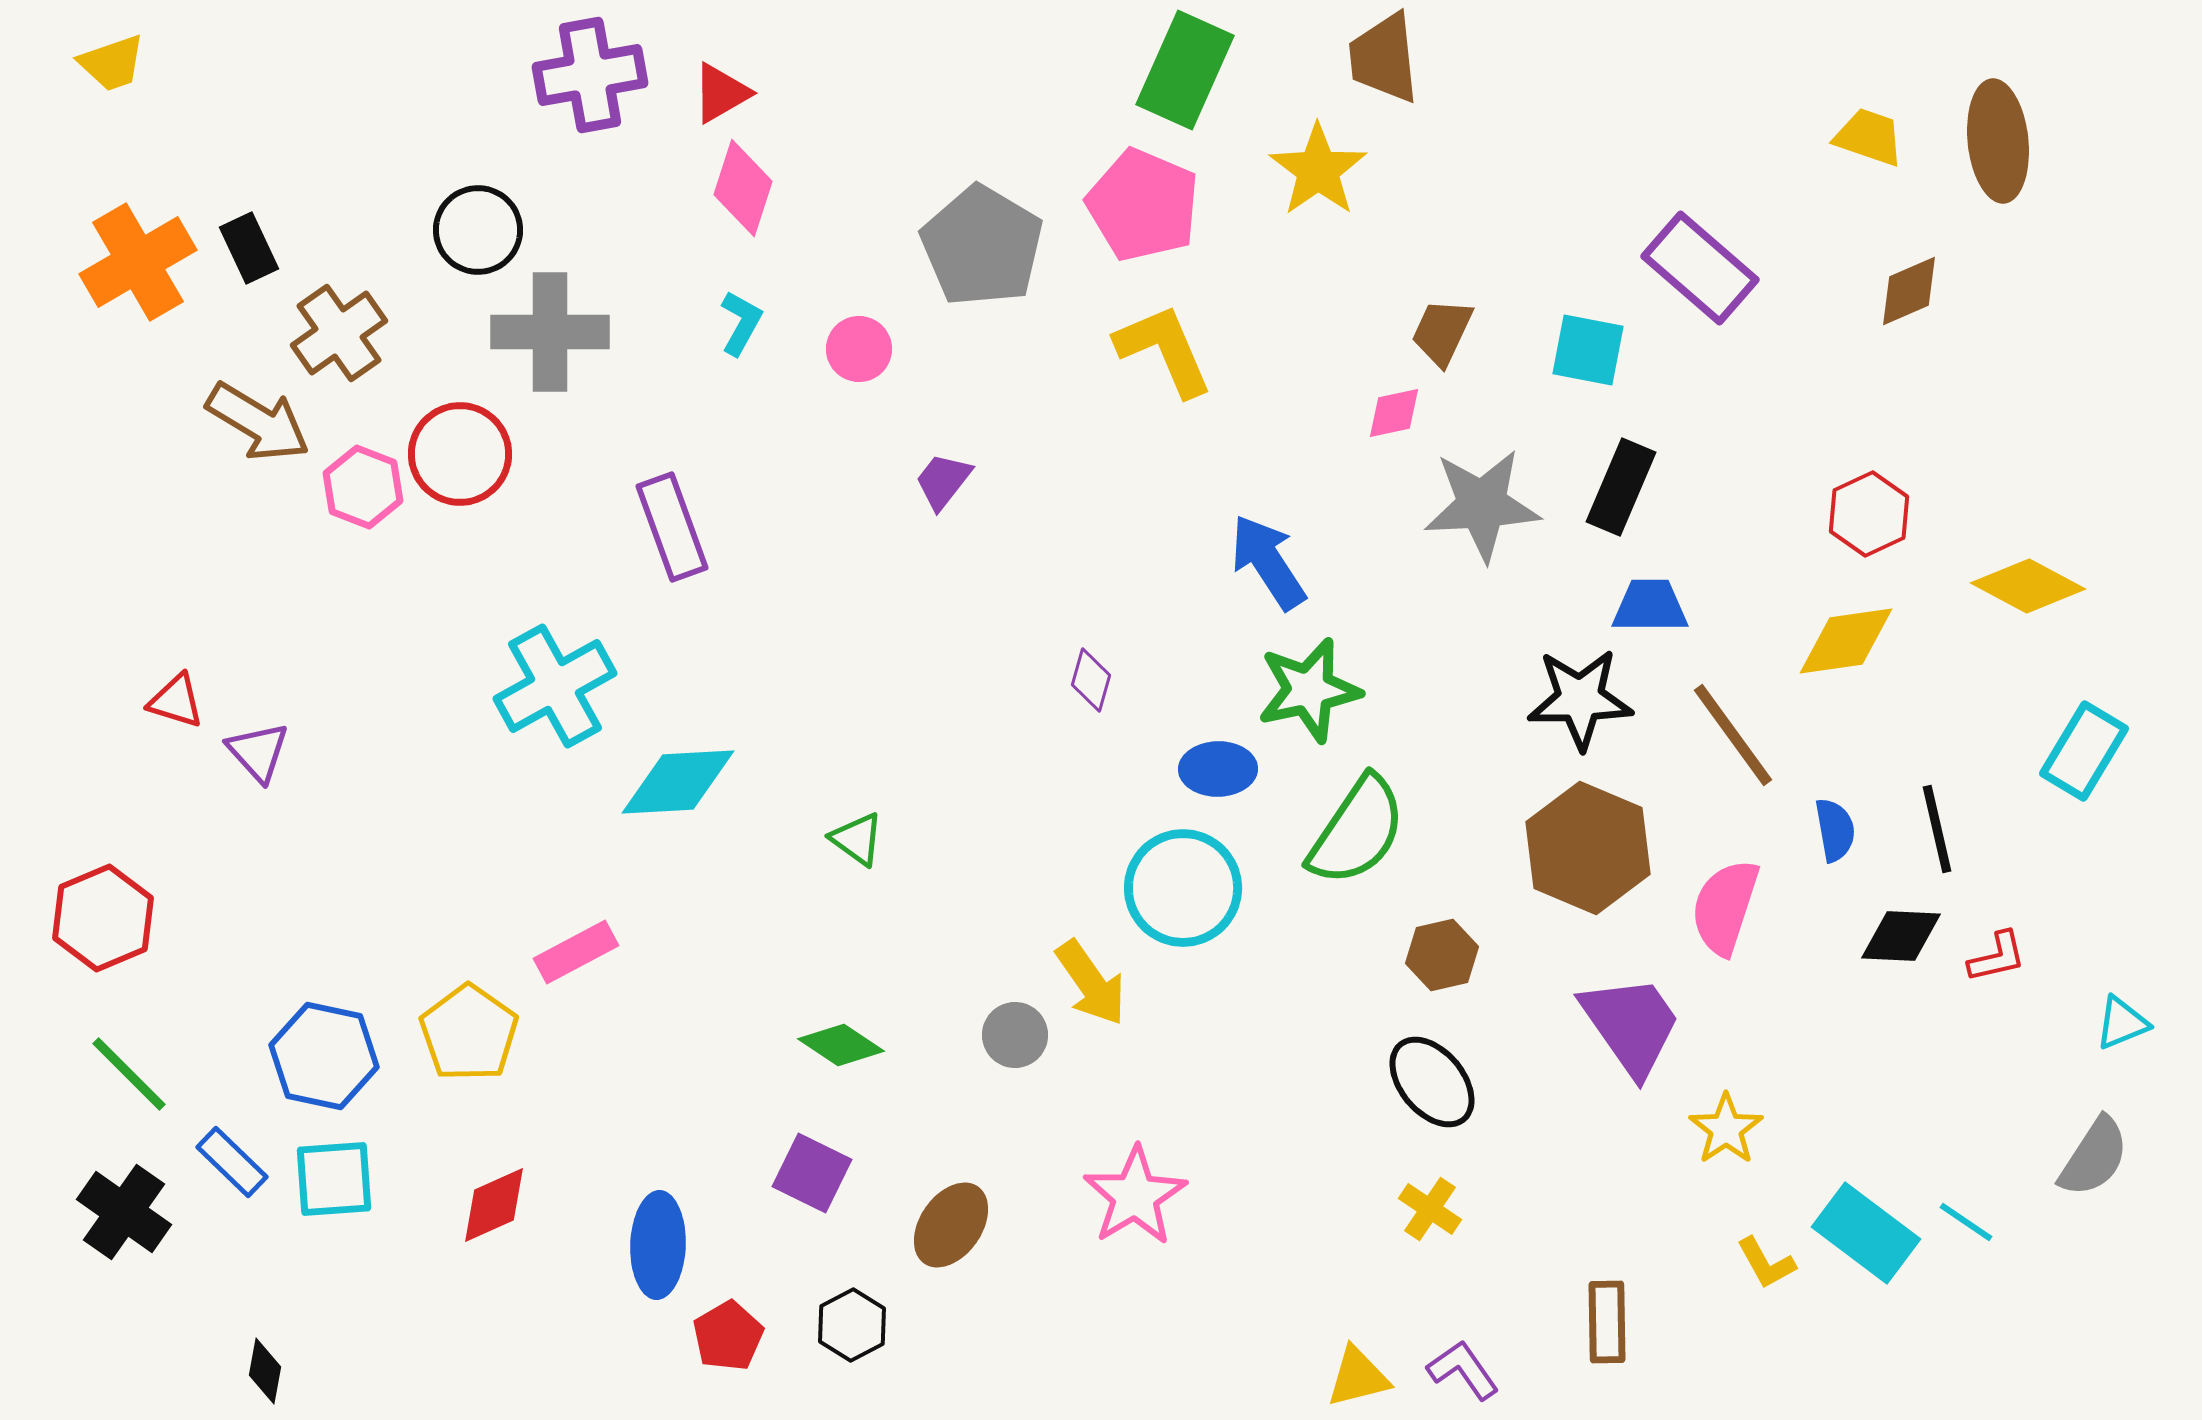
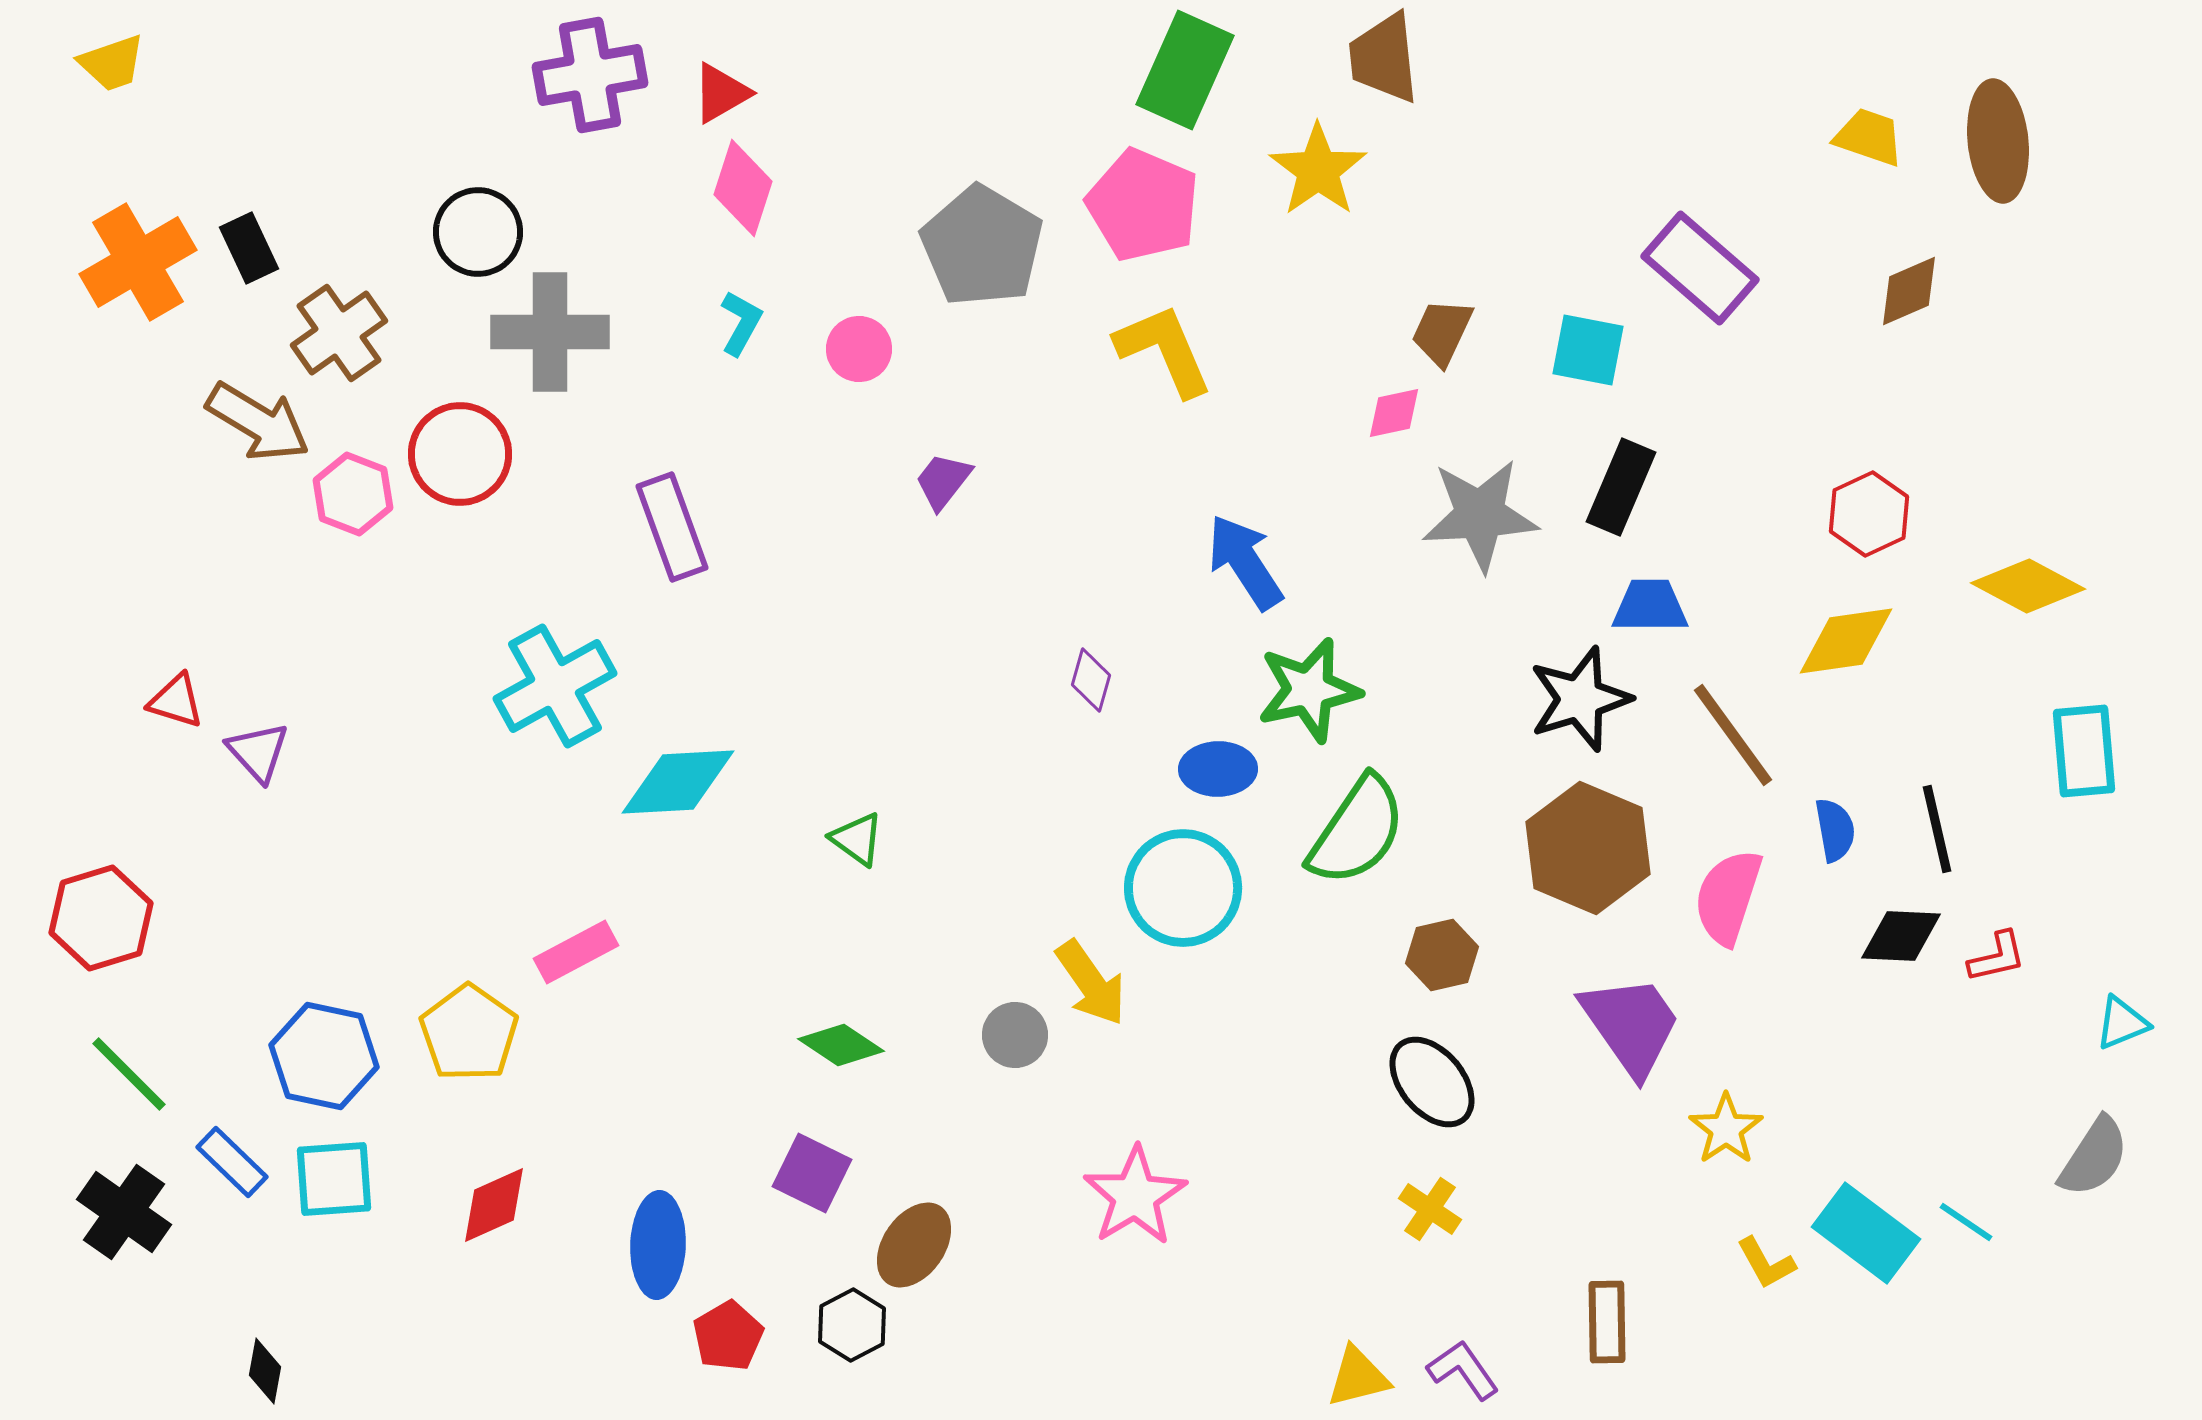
black circle at (478, 230): moved 2 px down
pink hexagon at (363, 487): moved 10 px left, 7 px down
gray star at (1482, 505): moved 2 px left, 10 px down
blue arrow at (1268, 562): moved 23 px left
black star at (1580, 699): rotated 16 degrees counterclockwise
cyan rectangle at (2084, 751): rotated 36 degrees counterclockwise
pink semicircle at (1725, 907): moved 3 px right, 10 px up
red hexagon at (103, 918): moved 2 px left; rotated 6 degrees clockwise
brown ellipse at (951, 1225): moved 37 px left, 20 px down
